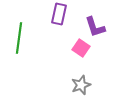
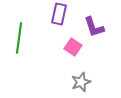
purple L-shape: moved 1 px left
pink square: moved 8 px left, 1 px up
gray star: moved 3 px up
